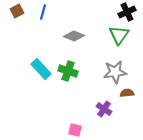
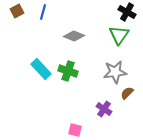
black cross: rotated 36 degrees counterclockwise
brown semicircle: rotated 40 degrees counterclockwise
